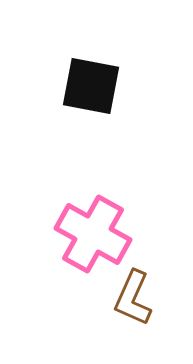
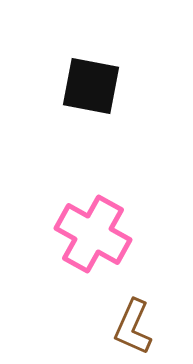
brown L-shape: moved 29 px down
